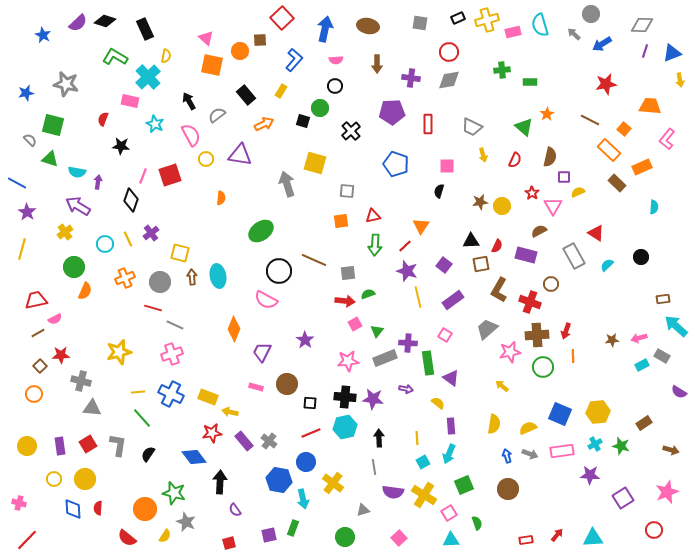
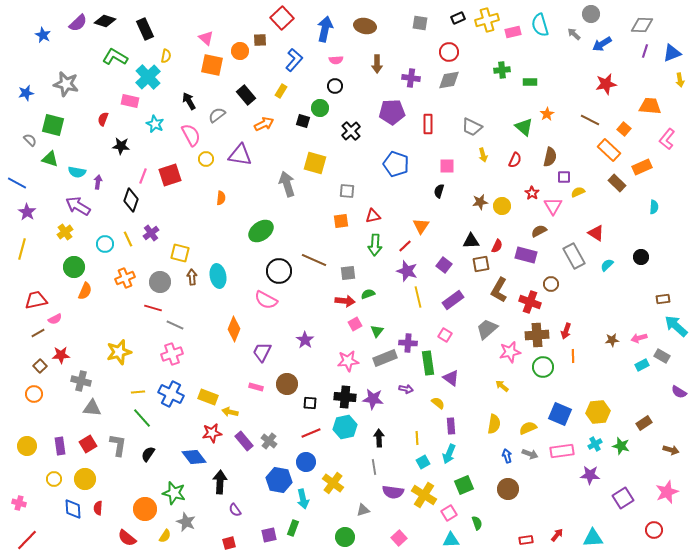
brown ellipse at (368, 26): moved 3 px left
